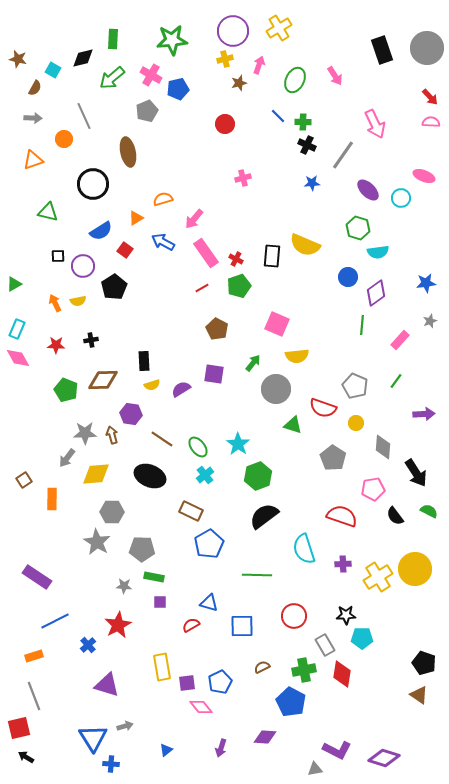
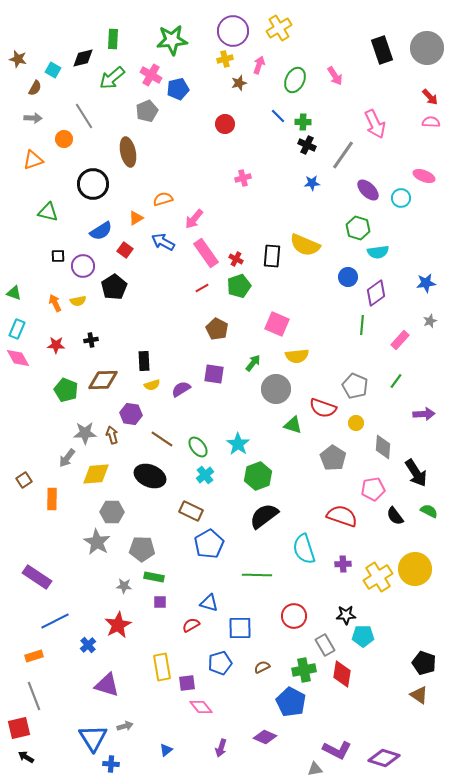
gray line at (84, 116): rotated 8 degrees counterclockwise
green triangle at (14, 284): moved 9 px down; rotated 49 degrees clockwise
blue square at (242, 626): moved 2 px left, 2 px down
cyan pentagon at (362, 638): moved 1 px right, 2 px up
blue pentagon at (220, 682): moved 19 px up; rotated 10 degrees clockwise
purple diamond at (265, 737): rotated 20 degrees clockwise
